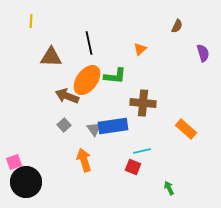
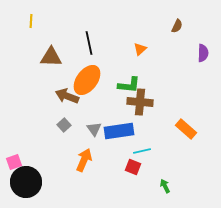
purple semicircle: rotated 18 degrees clockwise
green L-shape: moved 14 px right, 9 px down
brown cross: moved 3 px left, 1 px up
blue rectangle: moved 6 px right, 5 px down
orange arrow: rotated 40 degrees clockwise
green arrow: moved 4 px left, 2 px up
